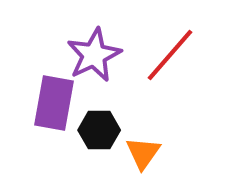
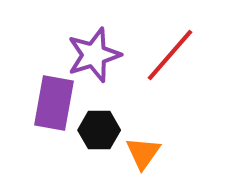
purple star: rotated 8 degrees clockwise
